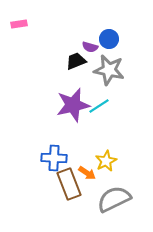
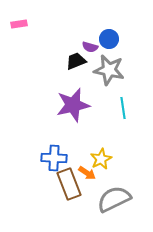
cyan line: moved 24 px right, 2 px down; rotated 65 degrees counterclockwise
yellow star: moved 5 px left, 2 px up
